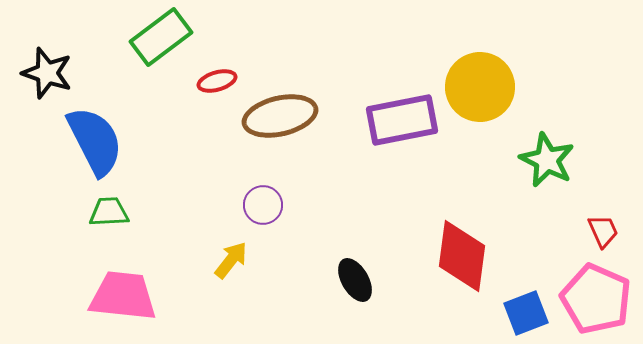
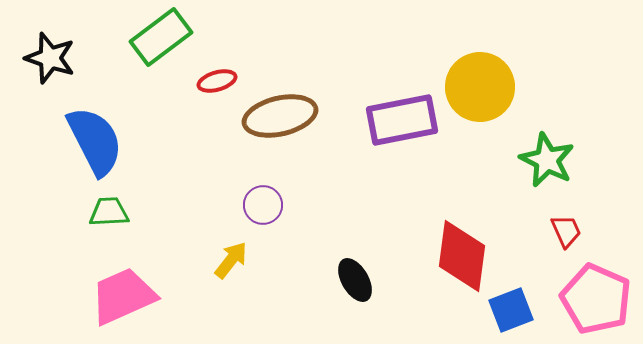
black star: moved 3 px right, 15 px up
red trapezoid: moved 37 px left
pink trapezoid: rotated 30 degrees counterclockwise
blue square: moved 15 px left, 3 px up
